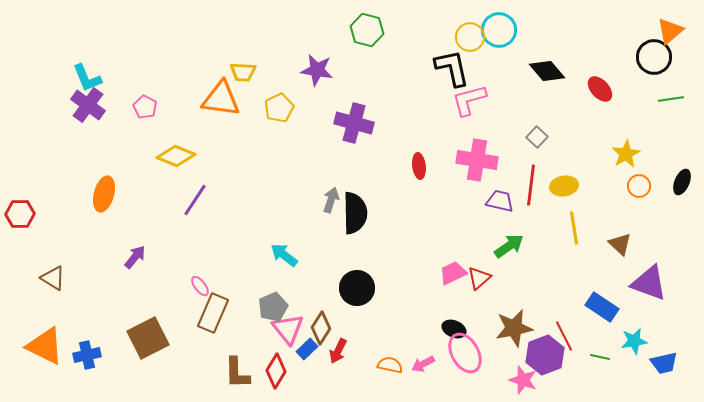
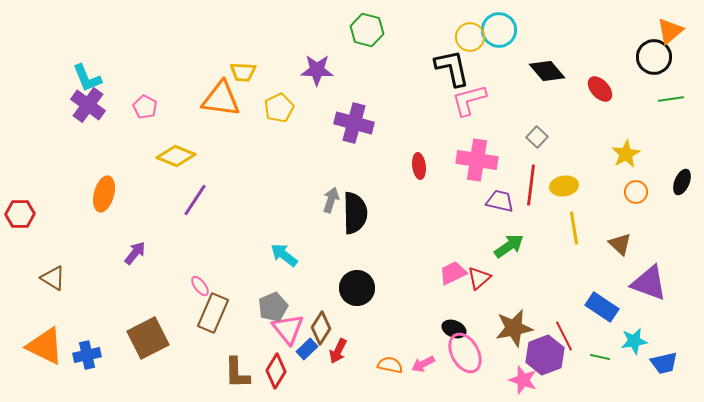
purple star at (317, 70): rotated 8 degrees counterclockwise
orange circle at (639, 186): moved 3 px left, 6 px down
purple arrow at (135, 257): moved 4 px up
